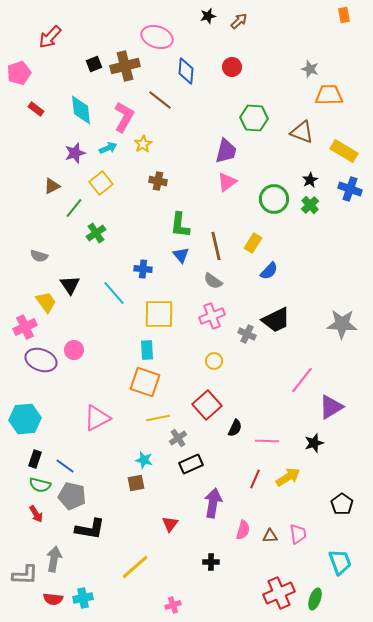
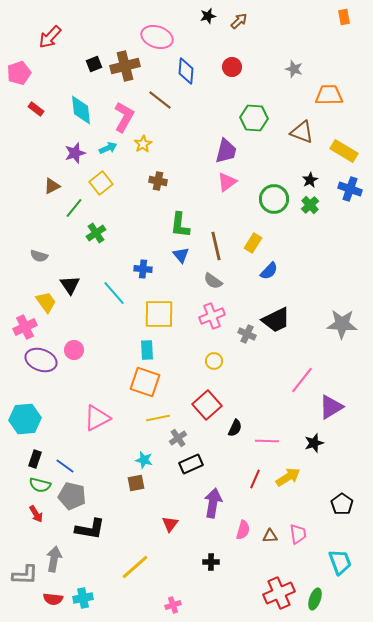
orange rectangle at (344, 15): moved 2 px down
gray star at (310, 69): moved 16 px left
